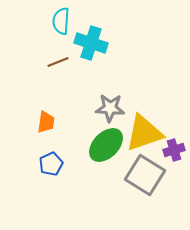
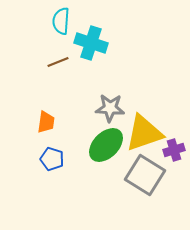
blue pentagon: moved 1 px right, 5 px up; rotated 30 degrees counterclockwise
